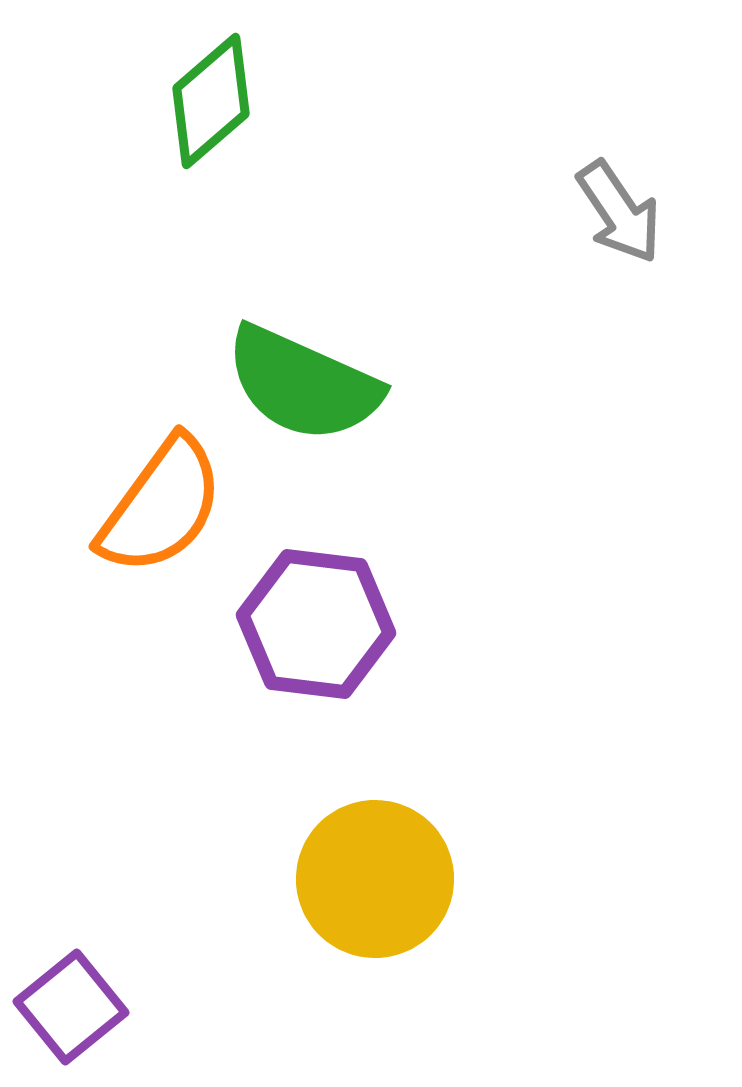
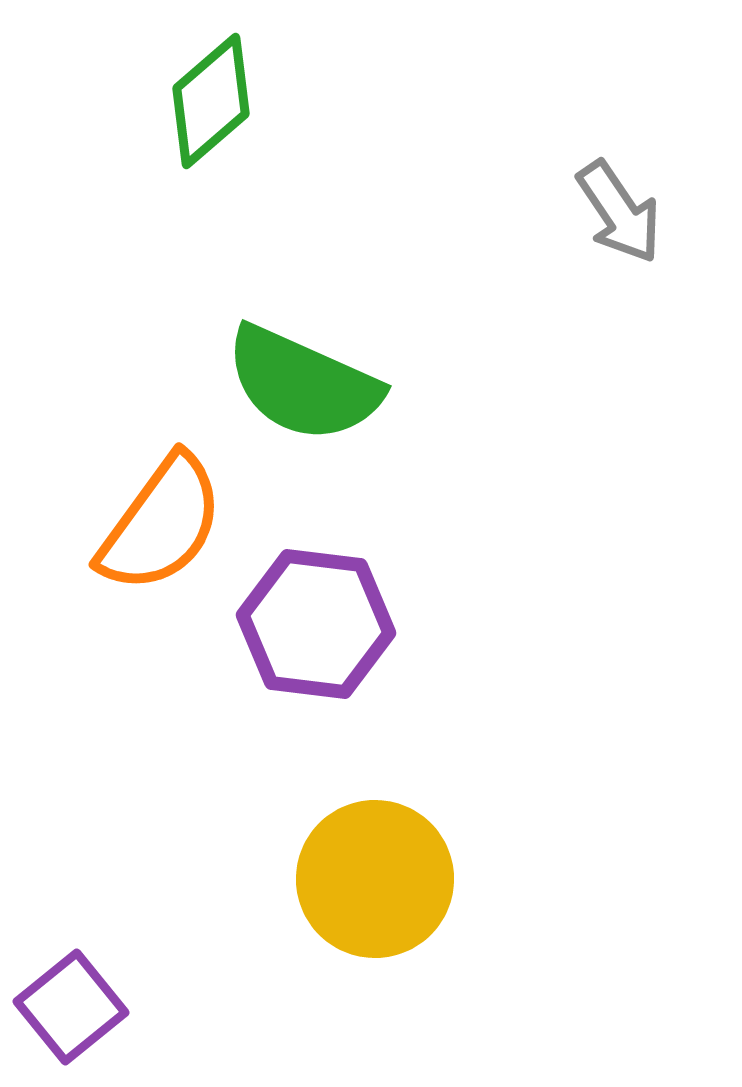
orange semicircle: moved 18 px down
